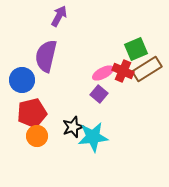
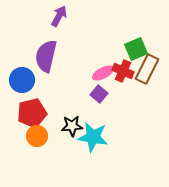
brown rectangle: rotated 32 degrees counterclockwise
black star: moved 1 px left, 1 px up; rotated 15 degrees clockwise
cyan star: rotated 16 degrees clockwise
